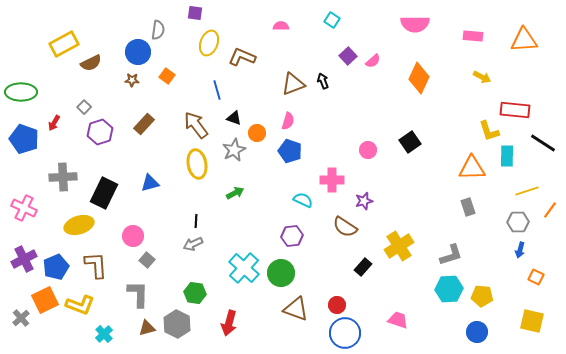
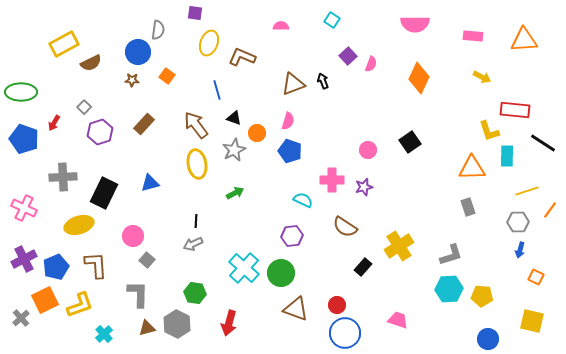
pink semicircle at (373, 61): moved 2 px left, 3 px down; rotated 28 degrees counterclockwise
purple star at (364, 201): moved 14 px up
yellow L-shape at (80, 305): rotated 40 degrees counterclockwise
blue circle at (477, 332): moved 11 px right, 7 px down
